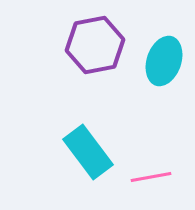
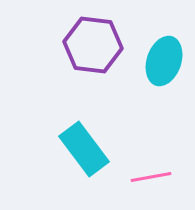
purple hexagon: moved 2 px left; rotated 18 degrees clockwise
cyan rectangle: moved 4 px left, 3 px up
